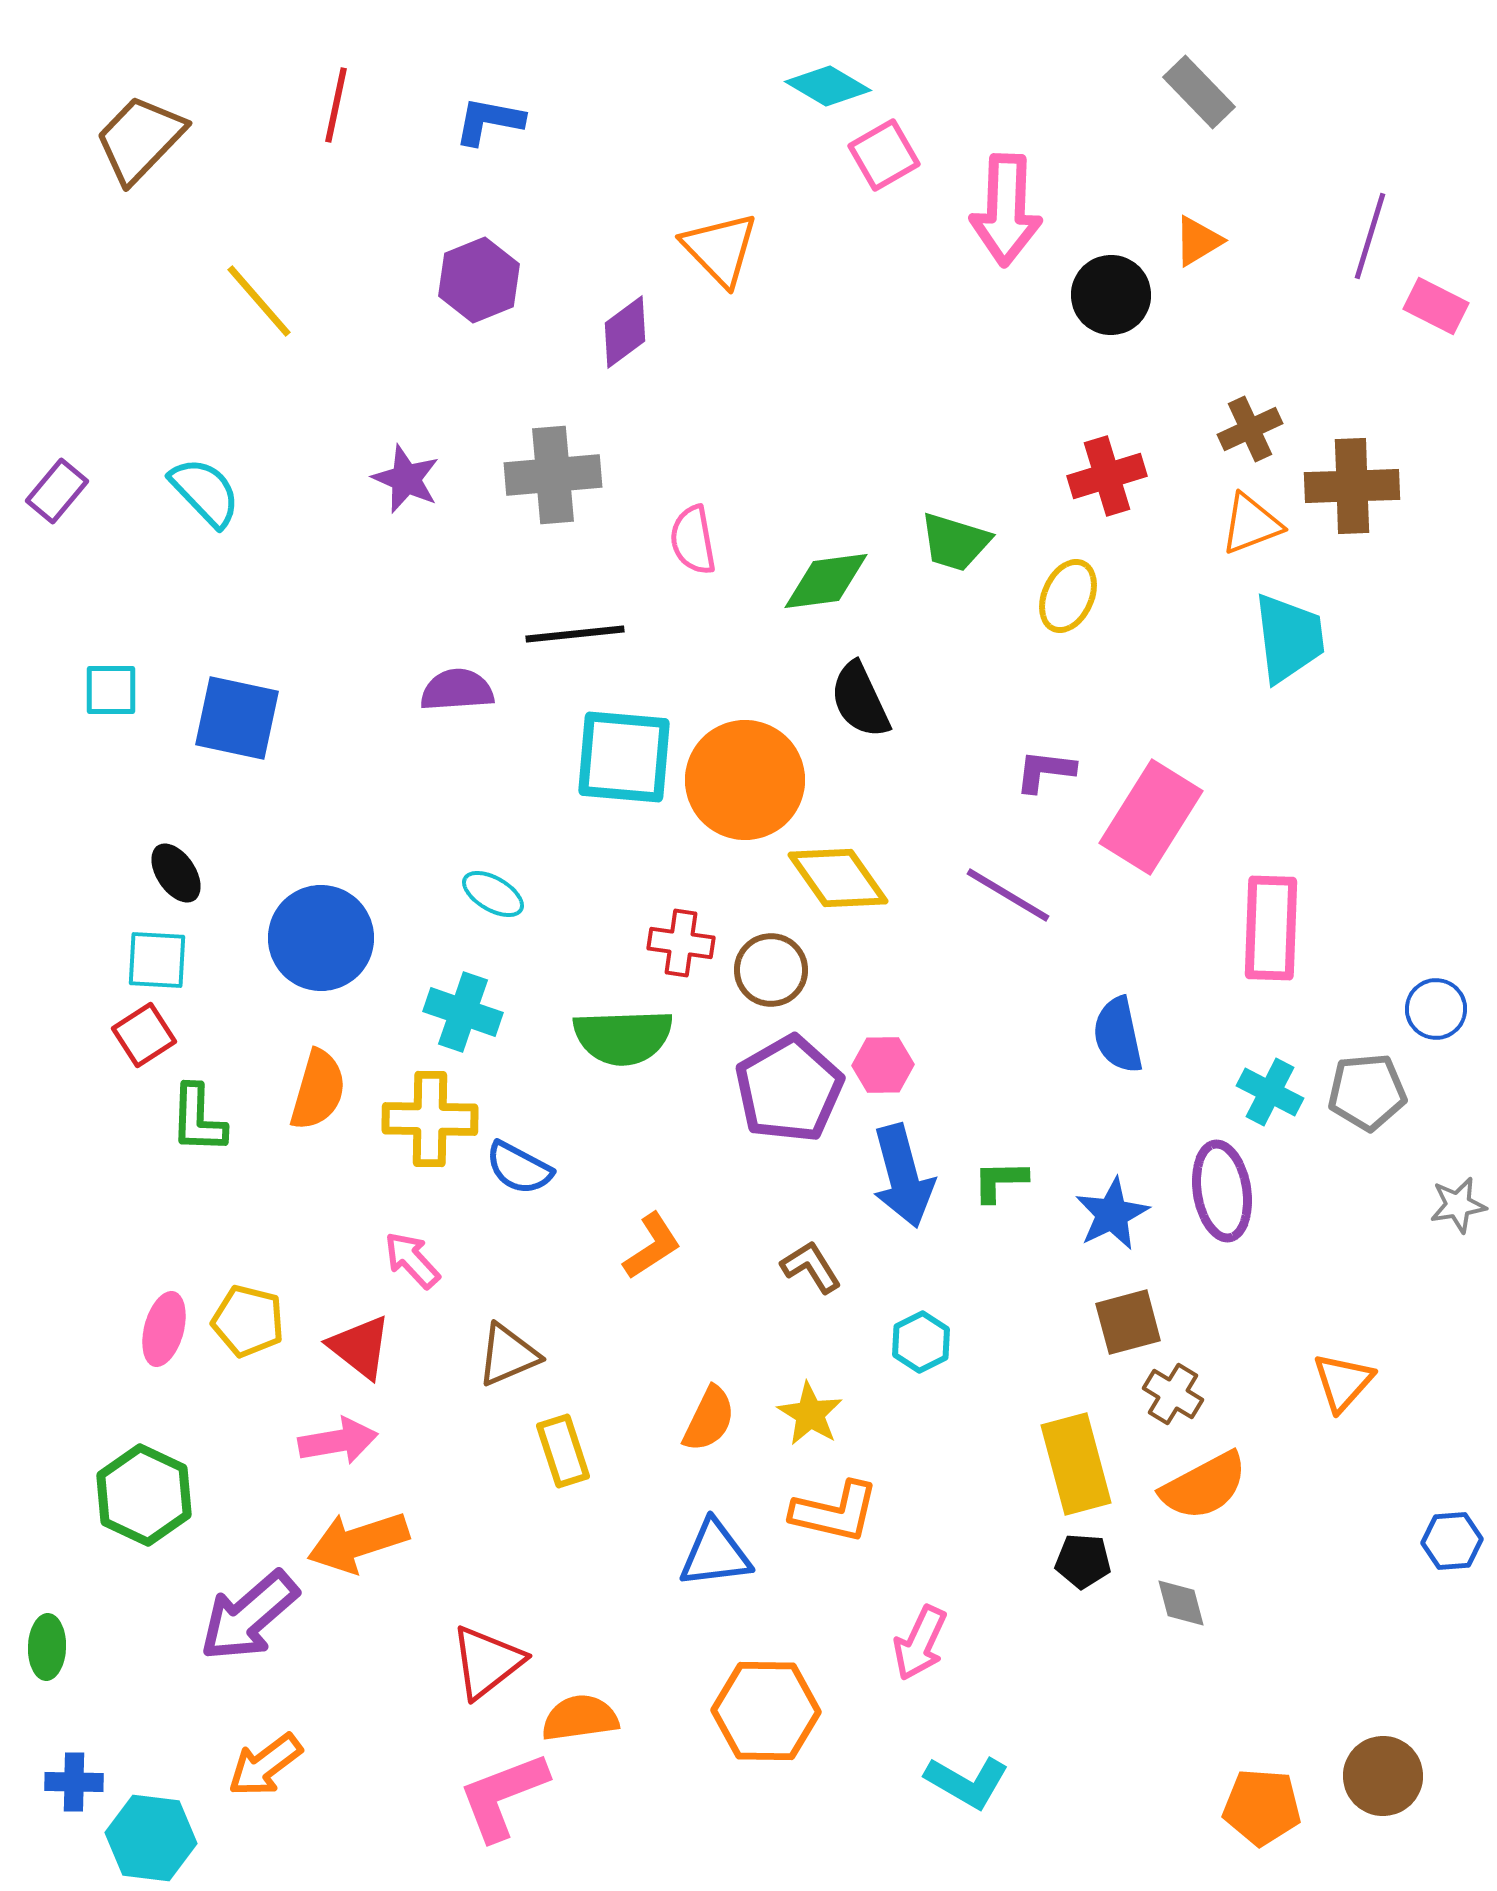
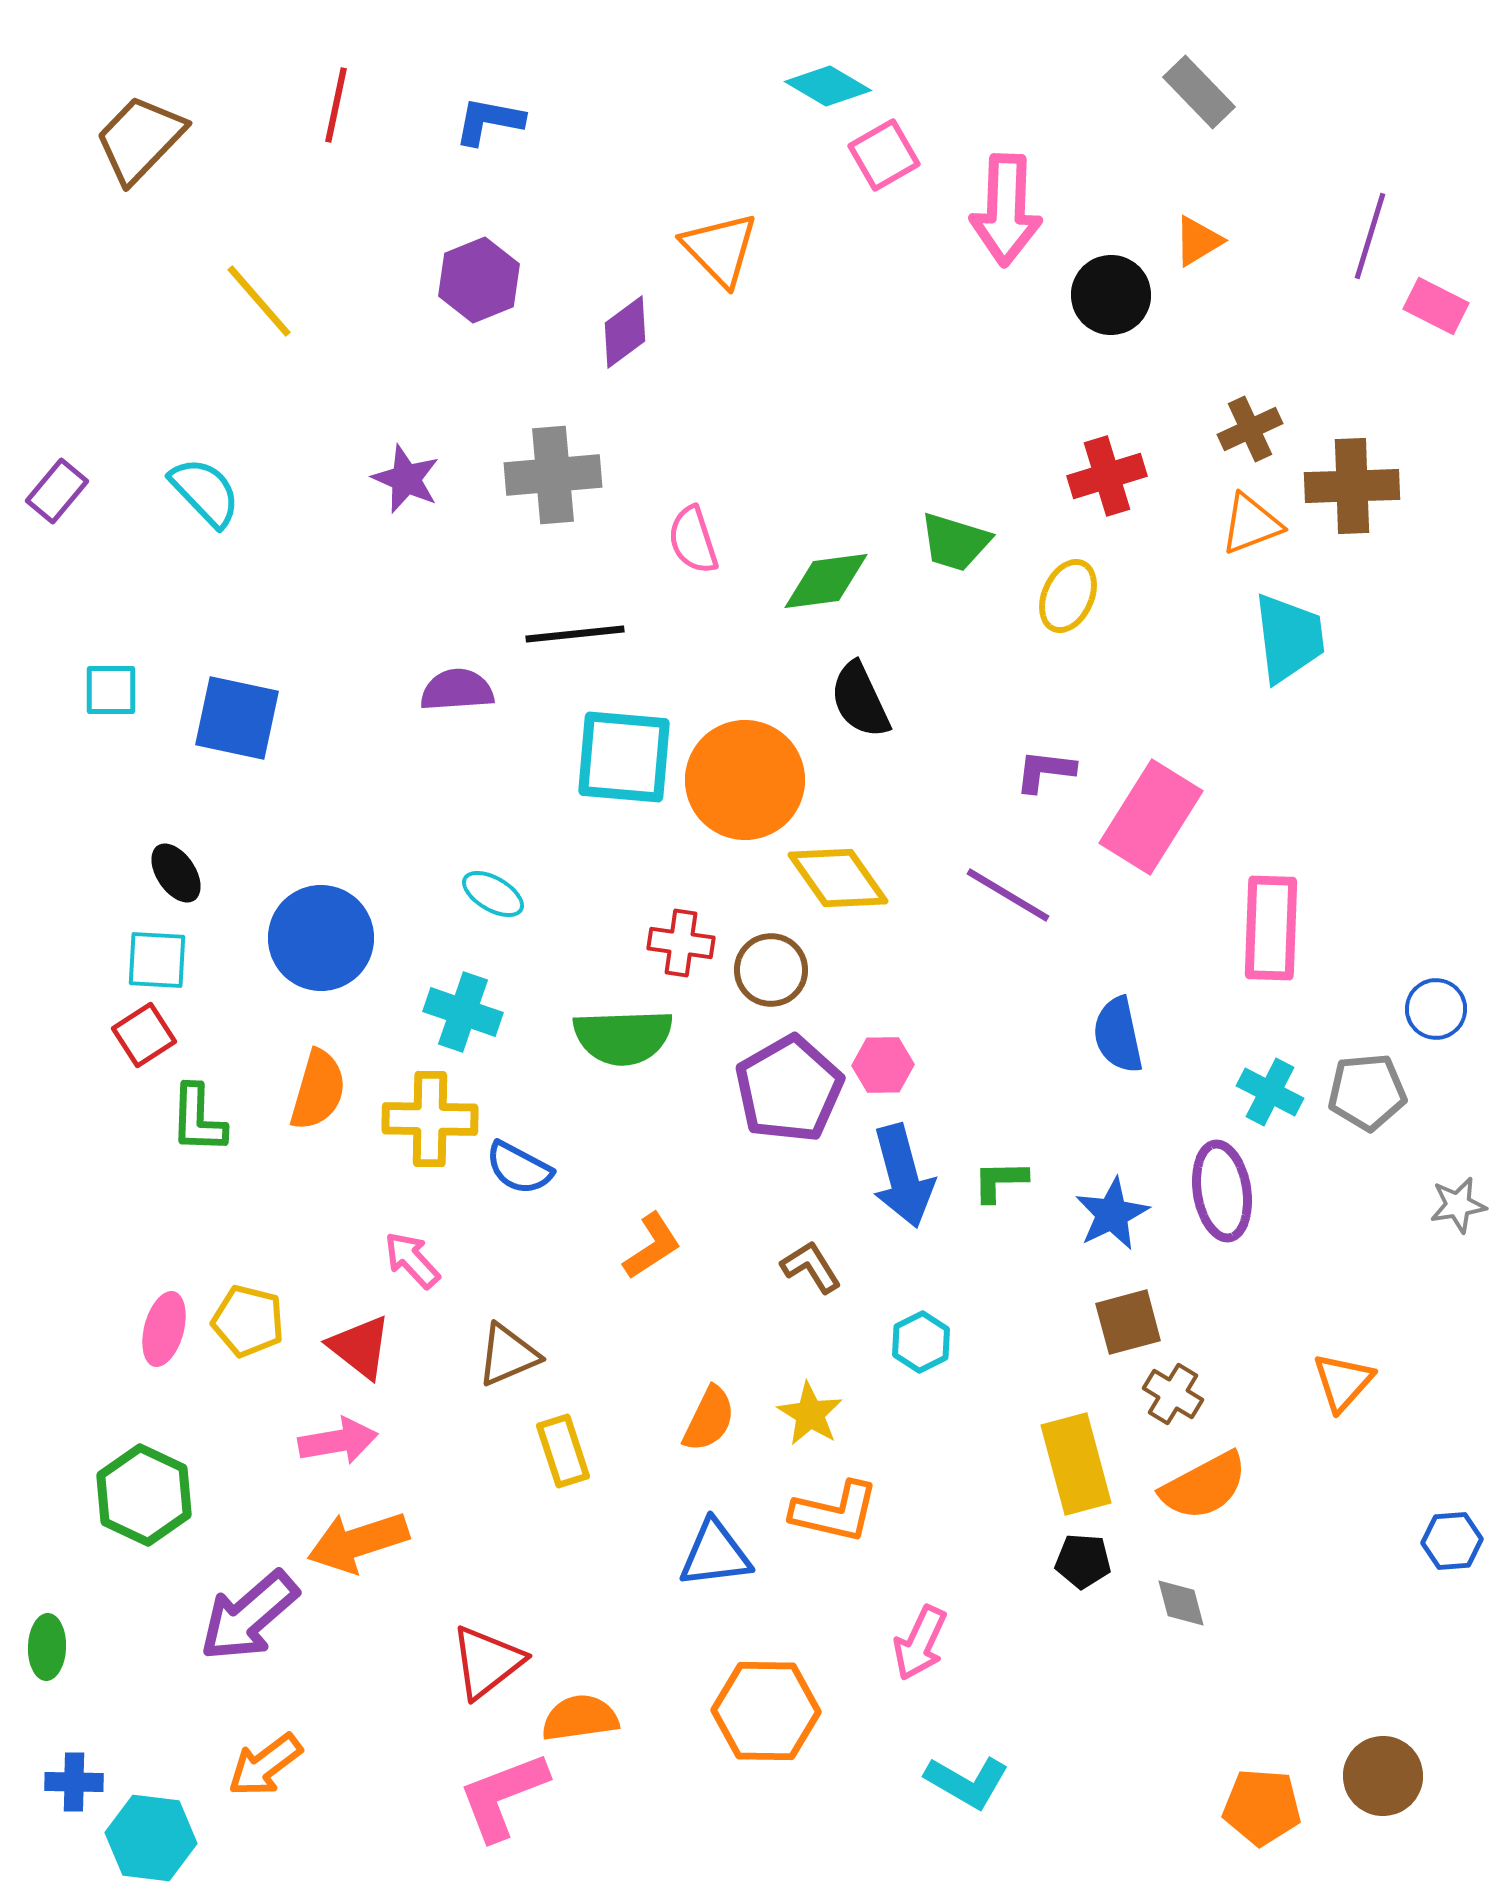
pink semicircle at (693, 540): rotated 8 degrees counterclockwise
